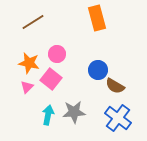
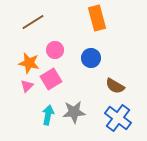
pink circle: moved 2 px left, 4 px up
blue circle: moved 7 px left, 12 px up
pink square: rotated 20 degrees clockwise
pink triangle: moved 1 px up
